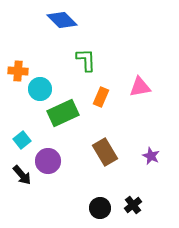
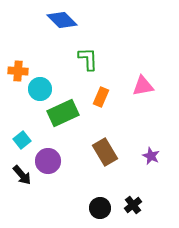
green L-shape: moved 2 px right, 1 px up
pink triangle: moved 3 px right, 1 px up
